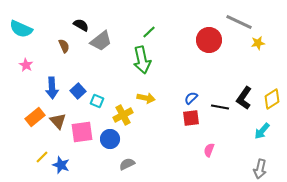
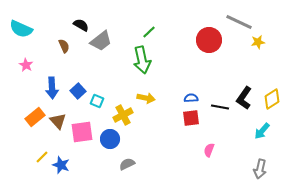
yellow star: moved 1 px up
blue semicircle: rotated 40 degrees clockwise
